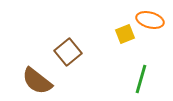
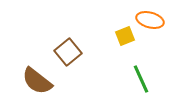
yellow square: moved 2 px down
green line: rotated 40 degrees counterclockwise
